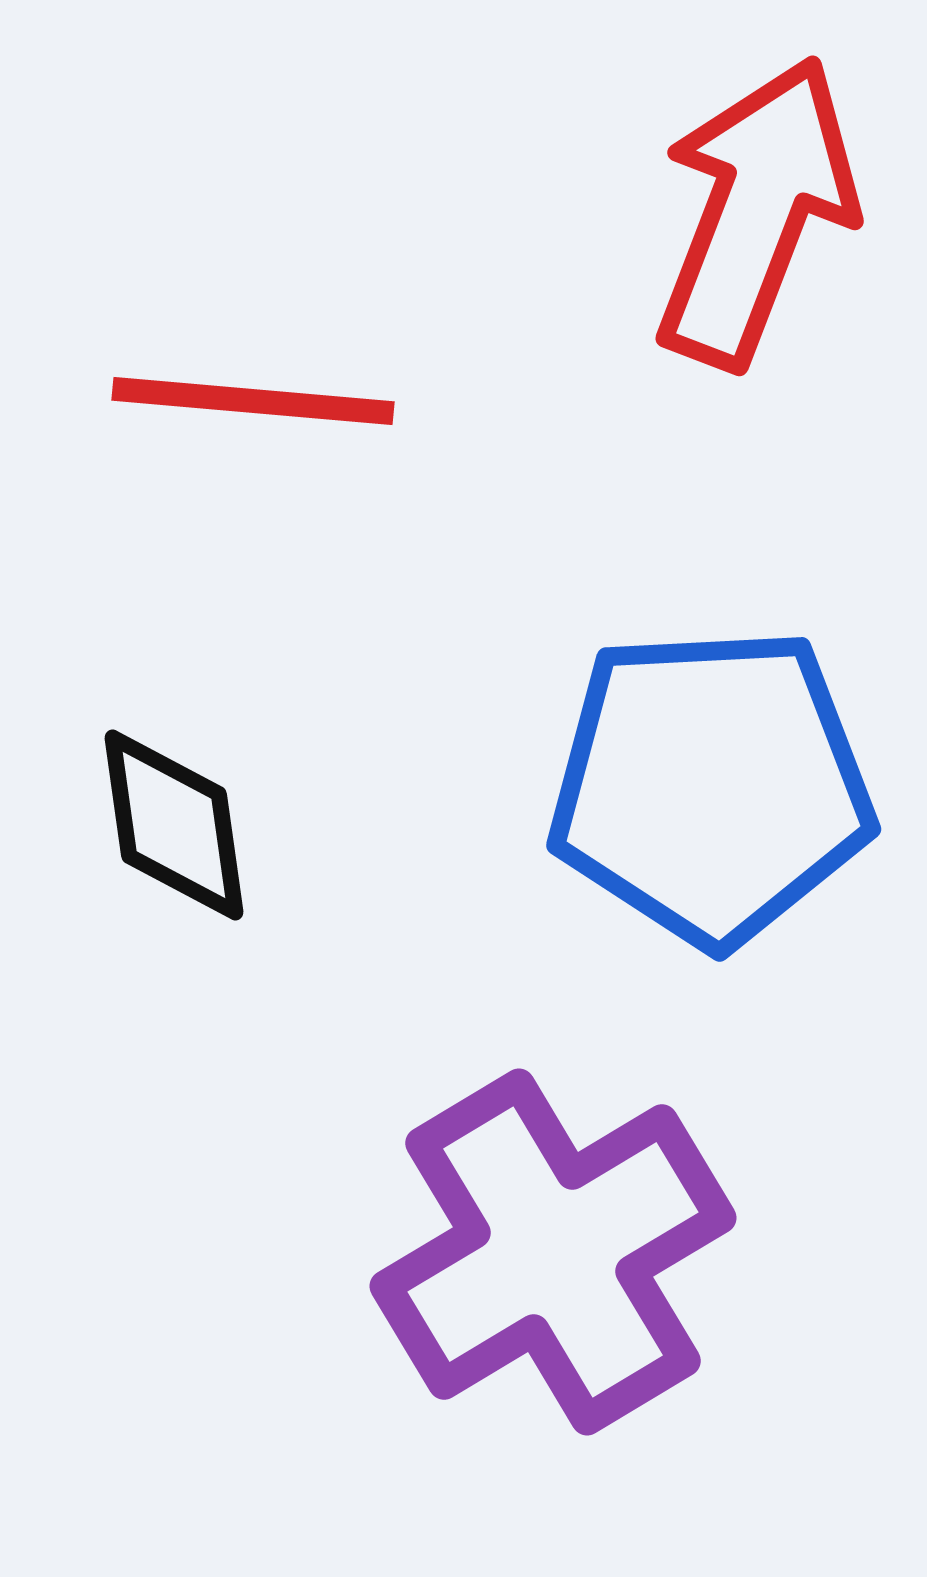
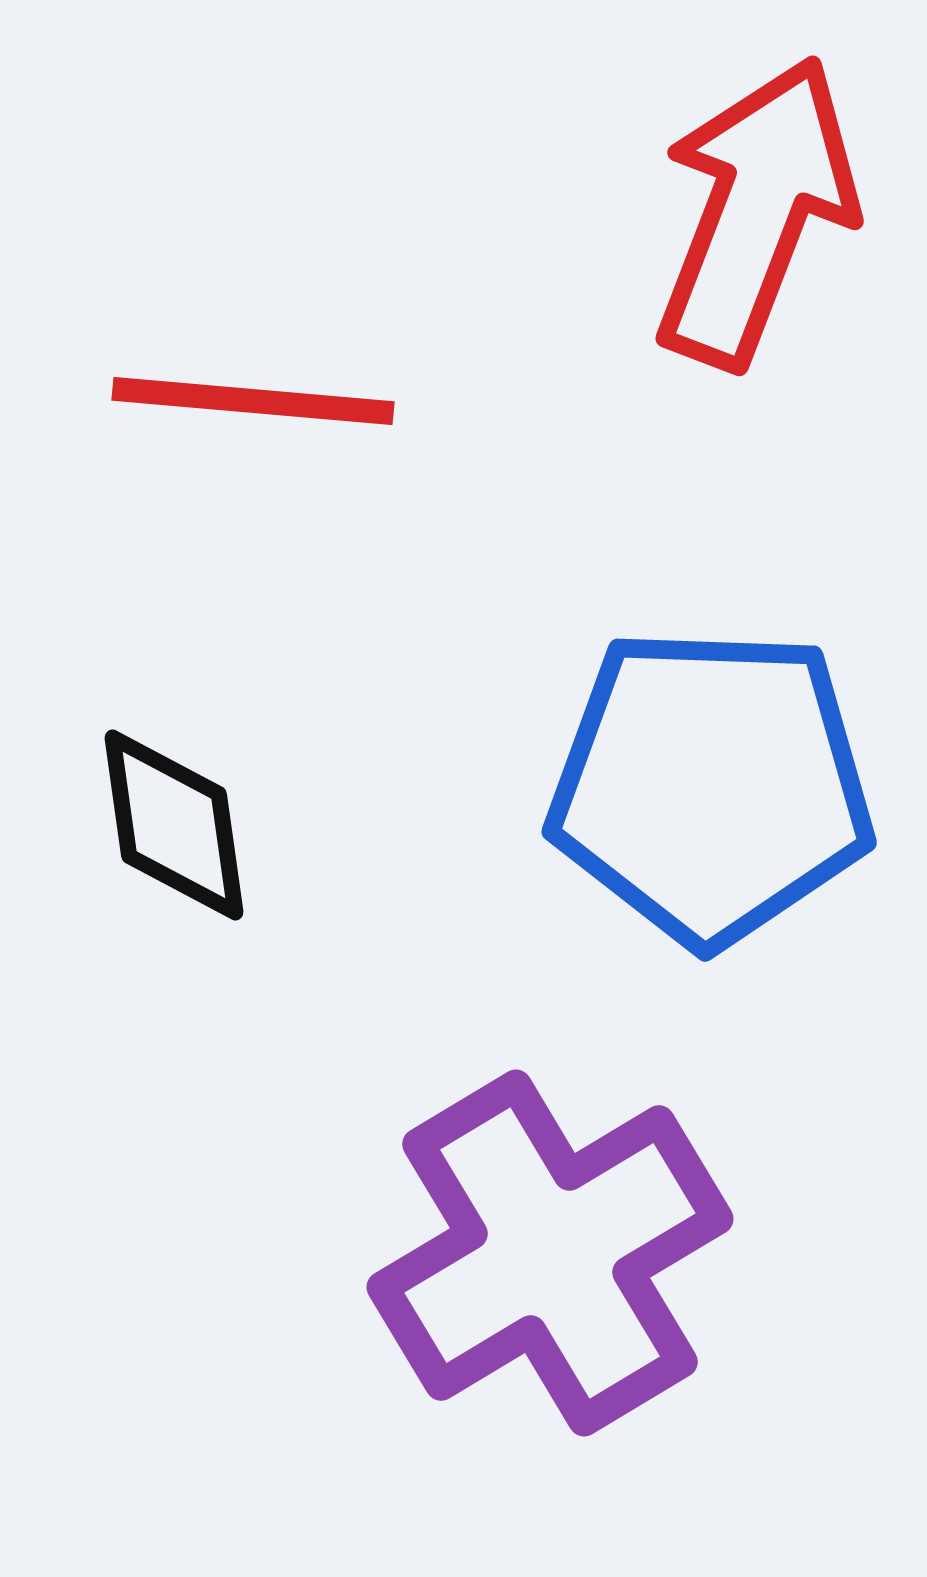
blue pentagon: rotated 5 degrees clockwise
purple cross: moved 3 px left, 1 px down
